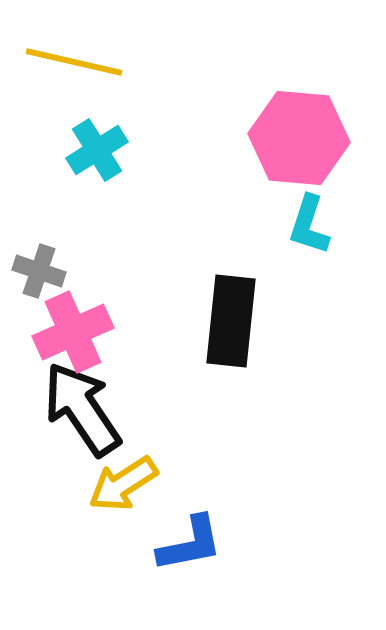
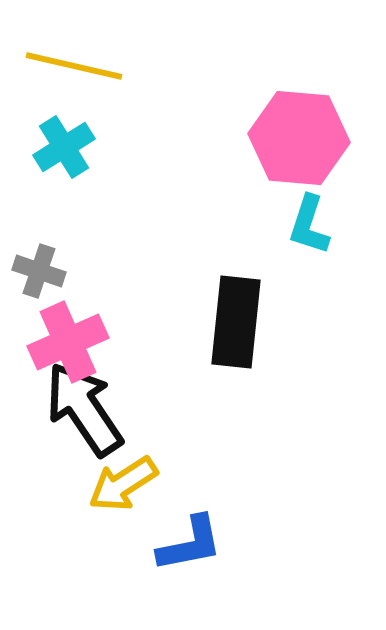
yellow line: moved 4 px down
cyan cross: moved 33 px left, 3 px up
black rectangle: moved 5 px right, 1 px down
pink cross: moved 5 px left, 10 px down
black arrow: moved 2 px right
